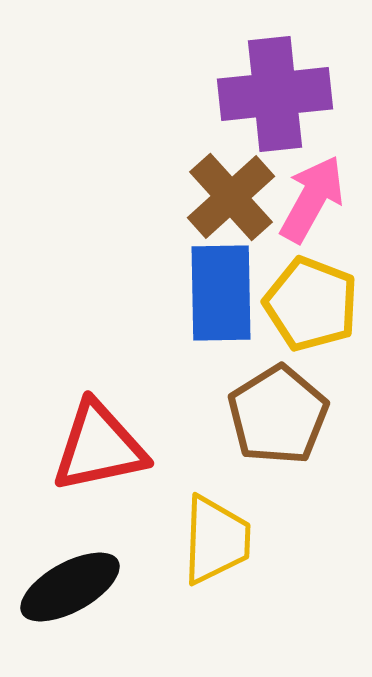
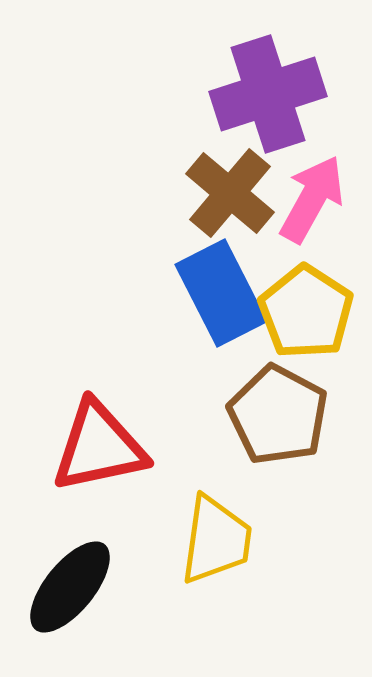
purple cross: moved 7 px left; rotated 12 degrees counterclockwise
brown cross: moved 1 px left, 4 px up; rotated 8 degrees counterclockwise
blue rectangle: rotated 26 degrees counterclockwise
yellow pentagon: moved 5 px left, 8 px down; rotated 12 degrees clockwise
brown pentagon: rotated 12 degrees counterclockwise
yellow trapezoid: rotated 6 degrees clockwise
black ellipse: rotated 22 degrees counterclockwise
